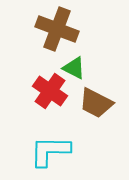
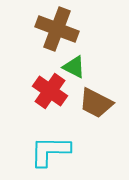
green triangle: moved 1 px up
